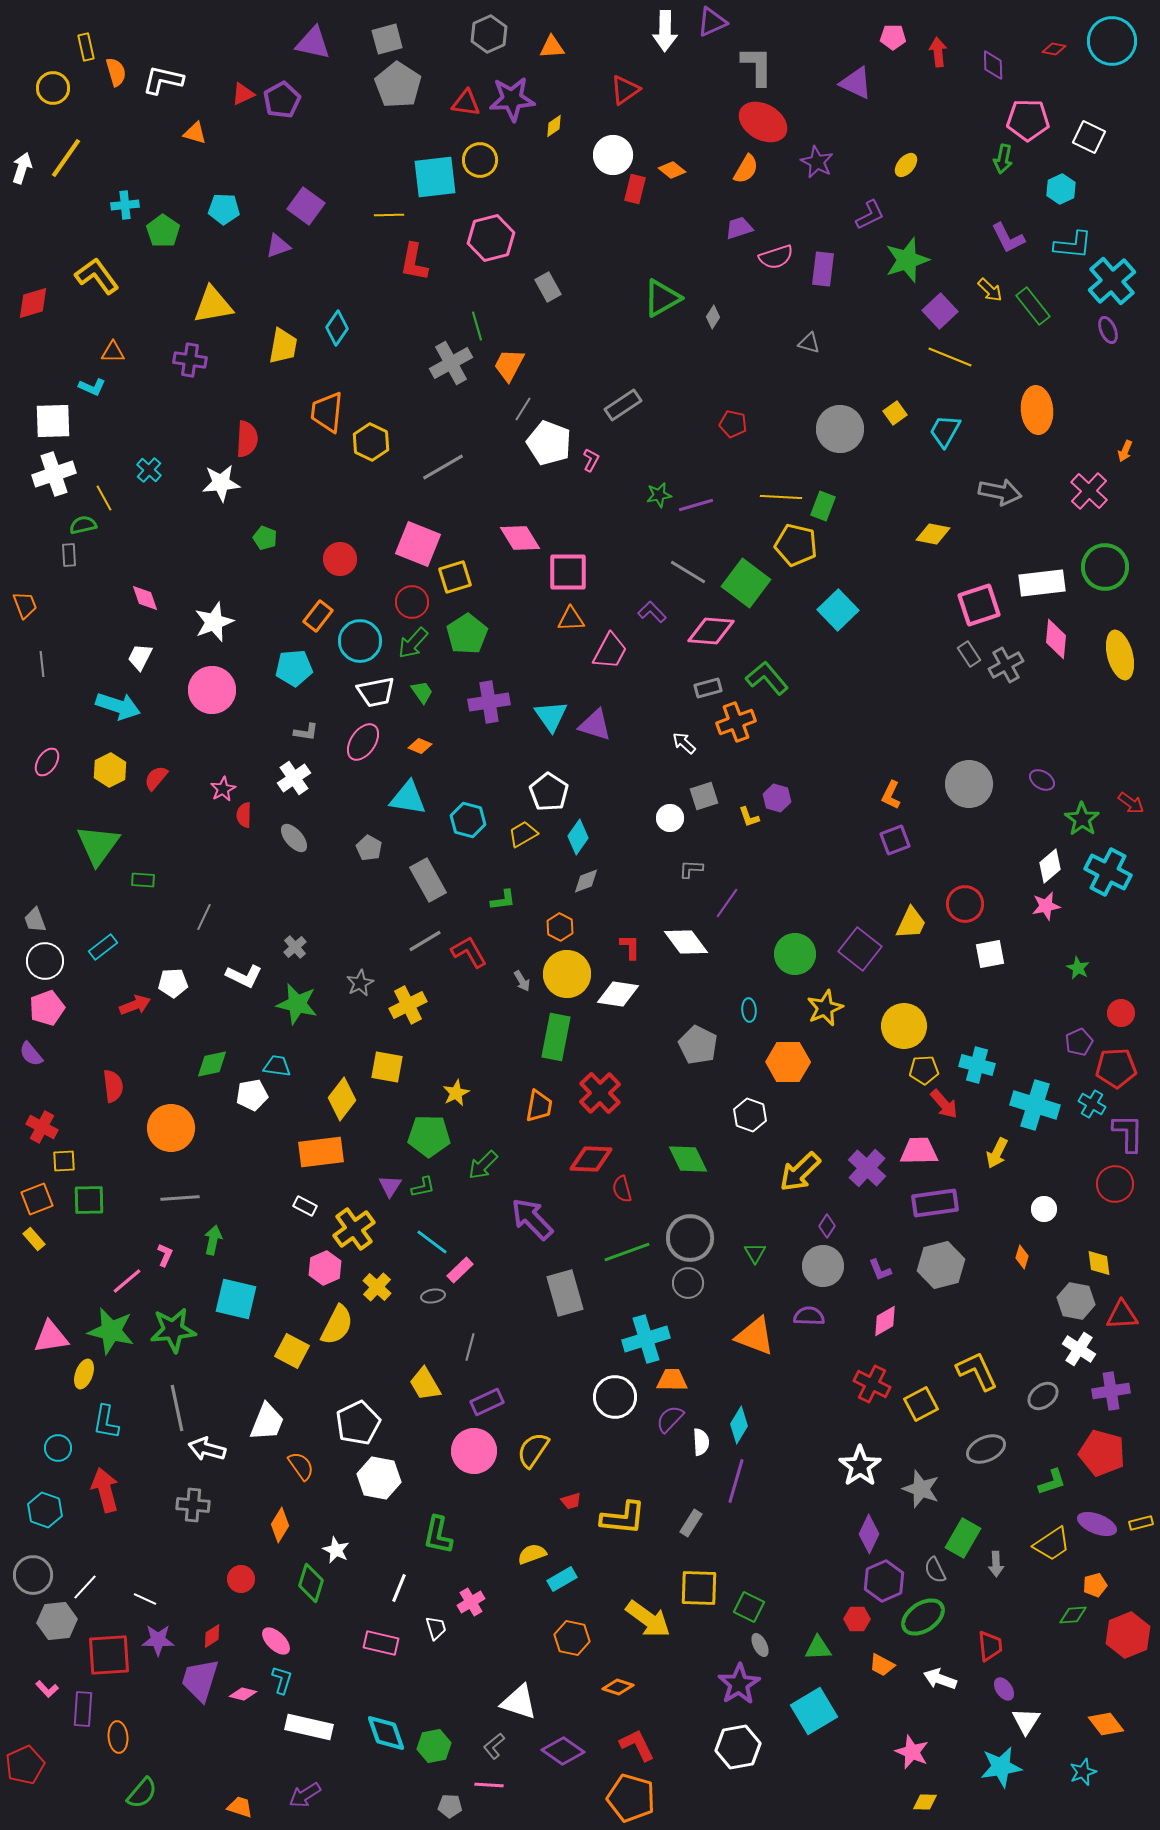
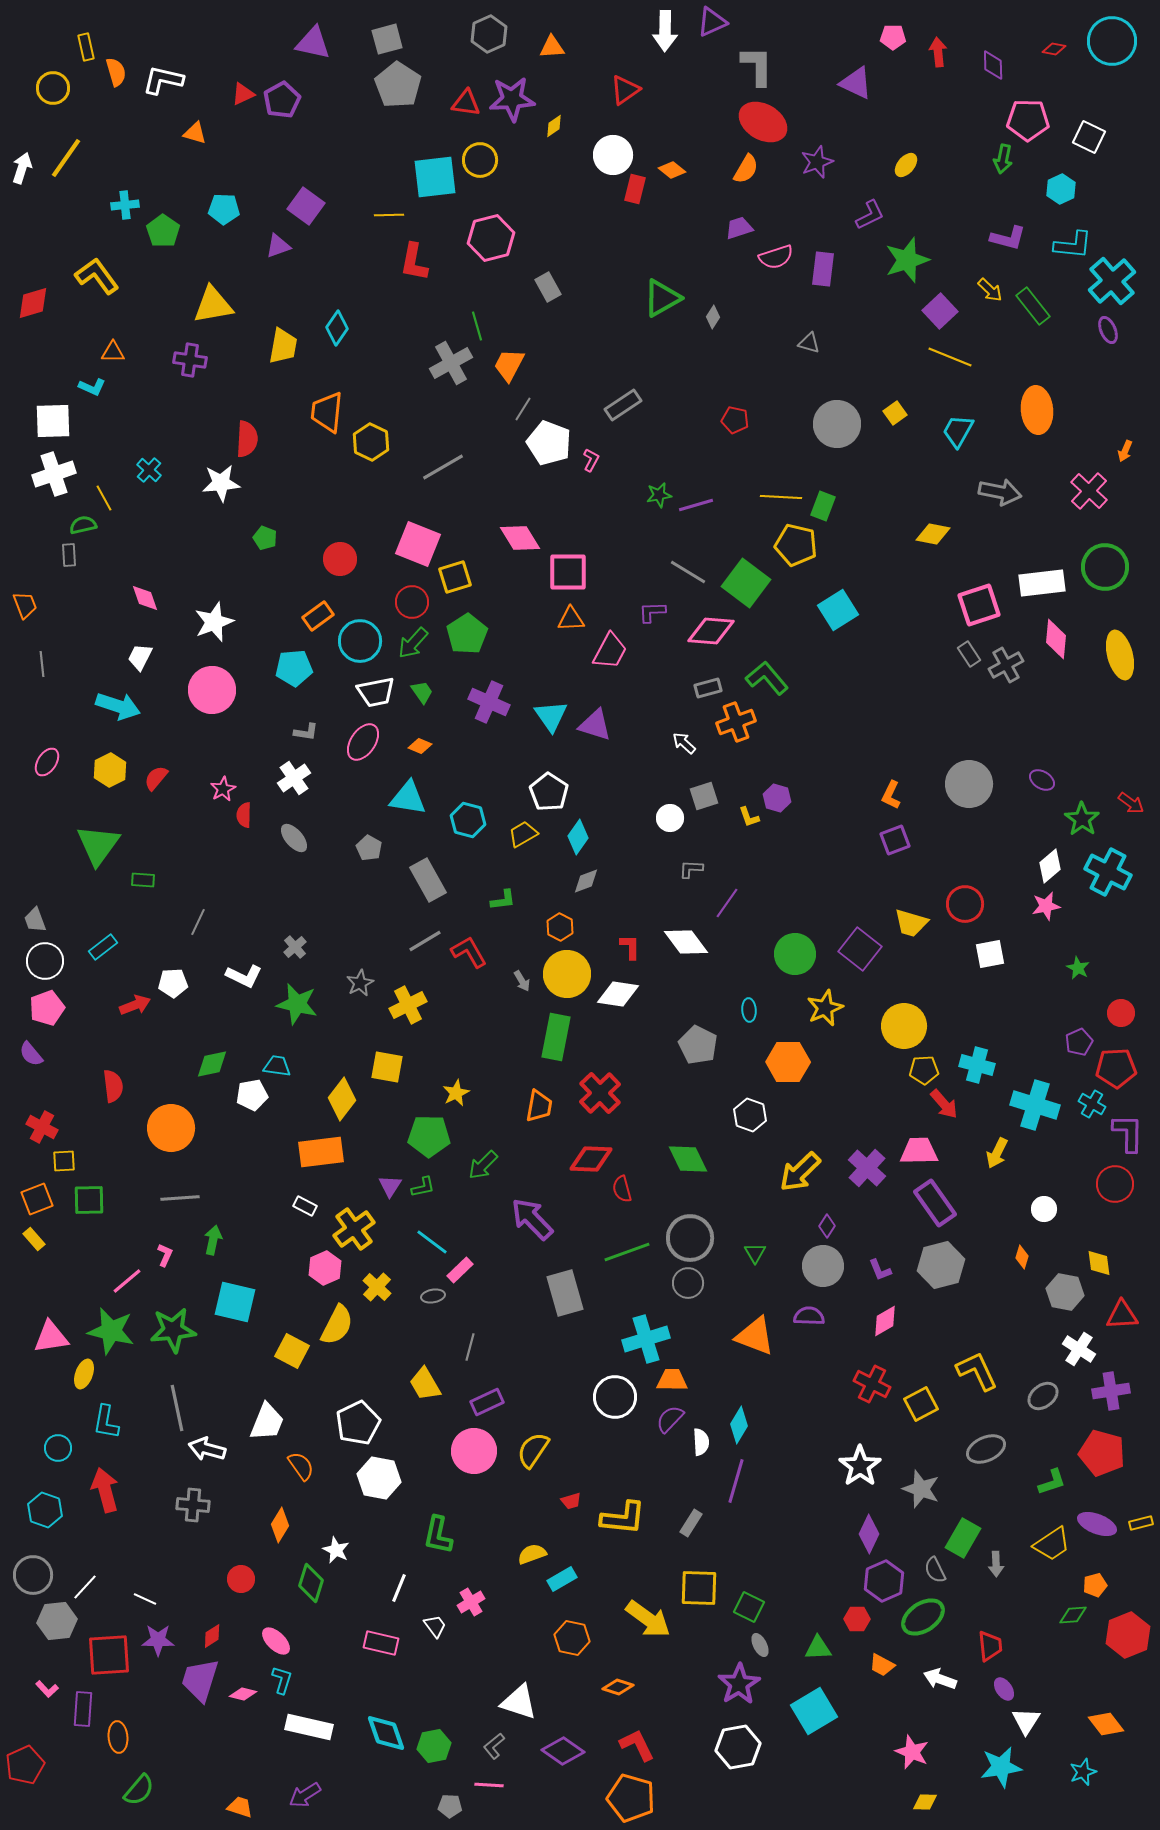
purple star at (817, 162): rotated 24 degrees clockwise
purple L-shape at (1008, 238): rotated 48 degrees counterclockwise
red pentagon at (733, 424): moved 2 px right, 4 px up
gray circle at (840, 429): moved 3 px left, 5 px up
cyan trapezoid at (945, 431): moved 13 px right
cyan square at (838, 610): rotated 12 degrees clockwise
purple L-shape at (652, 612): rotated 48 degrees counterclockwise
orange rectangle at (318, 616): rotated 16 degrees clockwise
purple cross at (489, 702): rotated 33 degrees clockwise
gray line at (204, 917): moved 6 px left, 5 px down
yellow trapezoid at (911, 923): rotated 81 degrees clockwise
purple rectangle at (935, 1203): rotated 63 degrees clockwise
cyan square at (236, 1299): moved 1 px left, 3 px down
gray hexagon at (1076, 1301): moved 11 px left, 9 px up
white trapezoid at (436, 1628): moved 1 px left, 2 px up; rotated 20 degrees counterclockwise
green semicircle at (142, 1793): moved 3 px left, 3 px up
